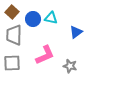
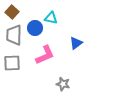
blue circle: moved 2 px right, 9 px down
blue triangle: moved 11 px down
gray star: moved 7 px left, 18 px down
